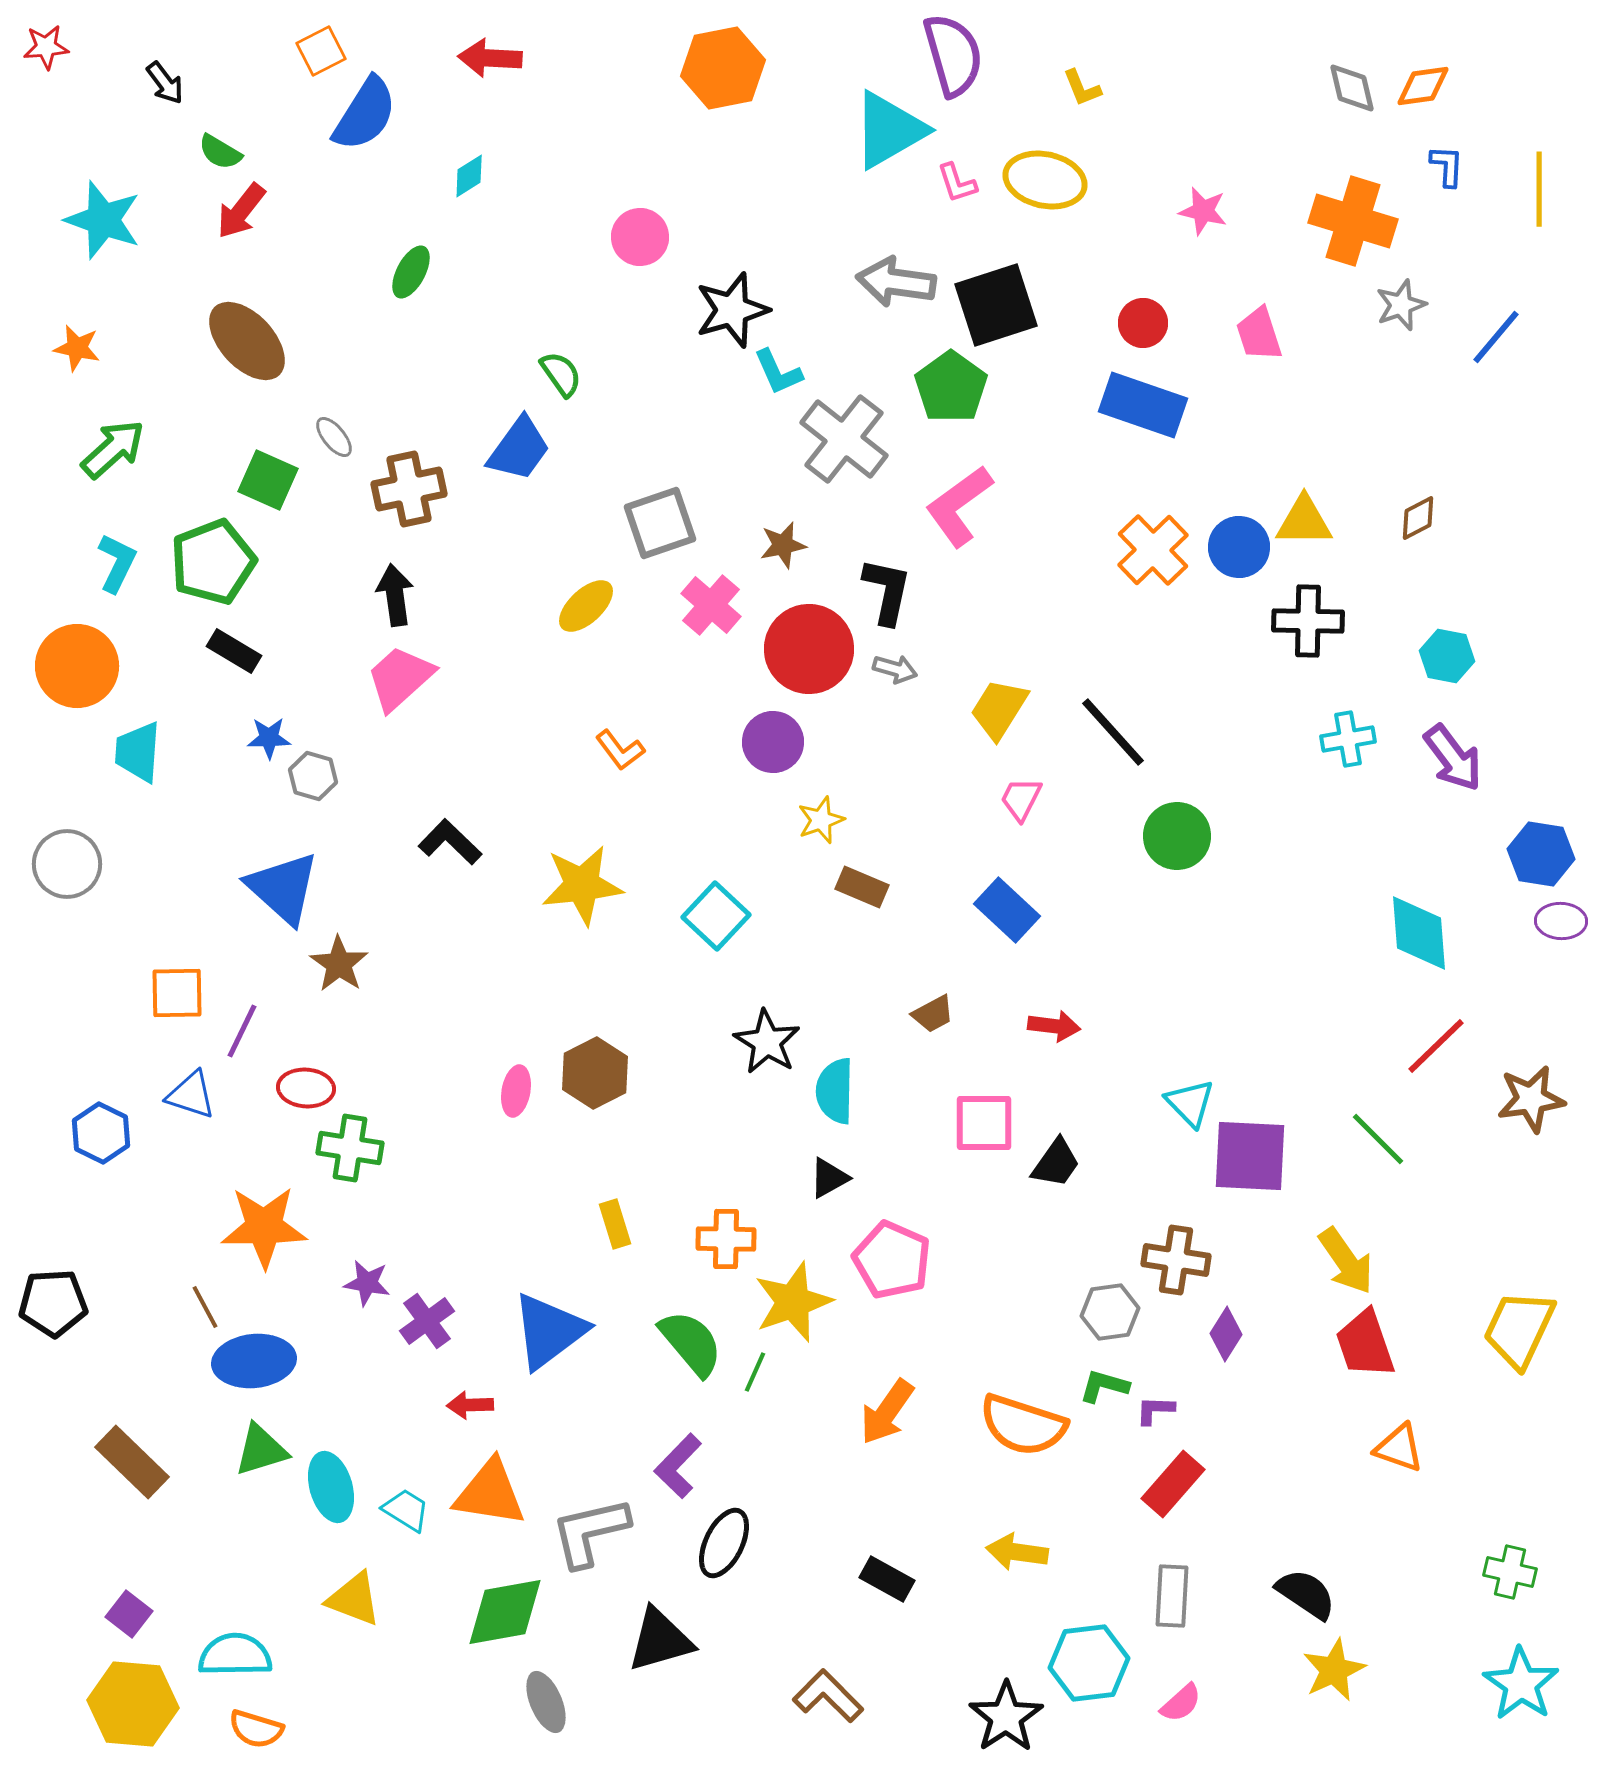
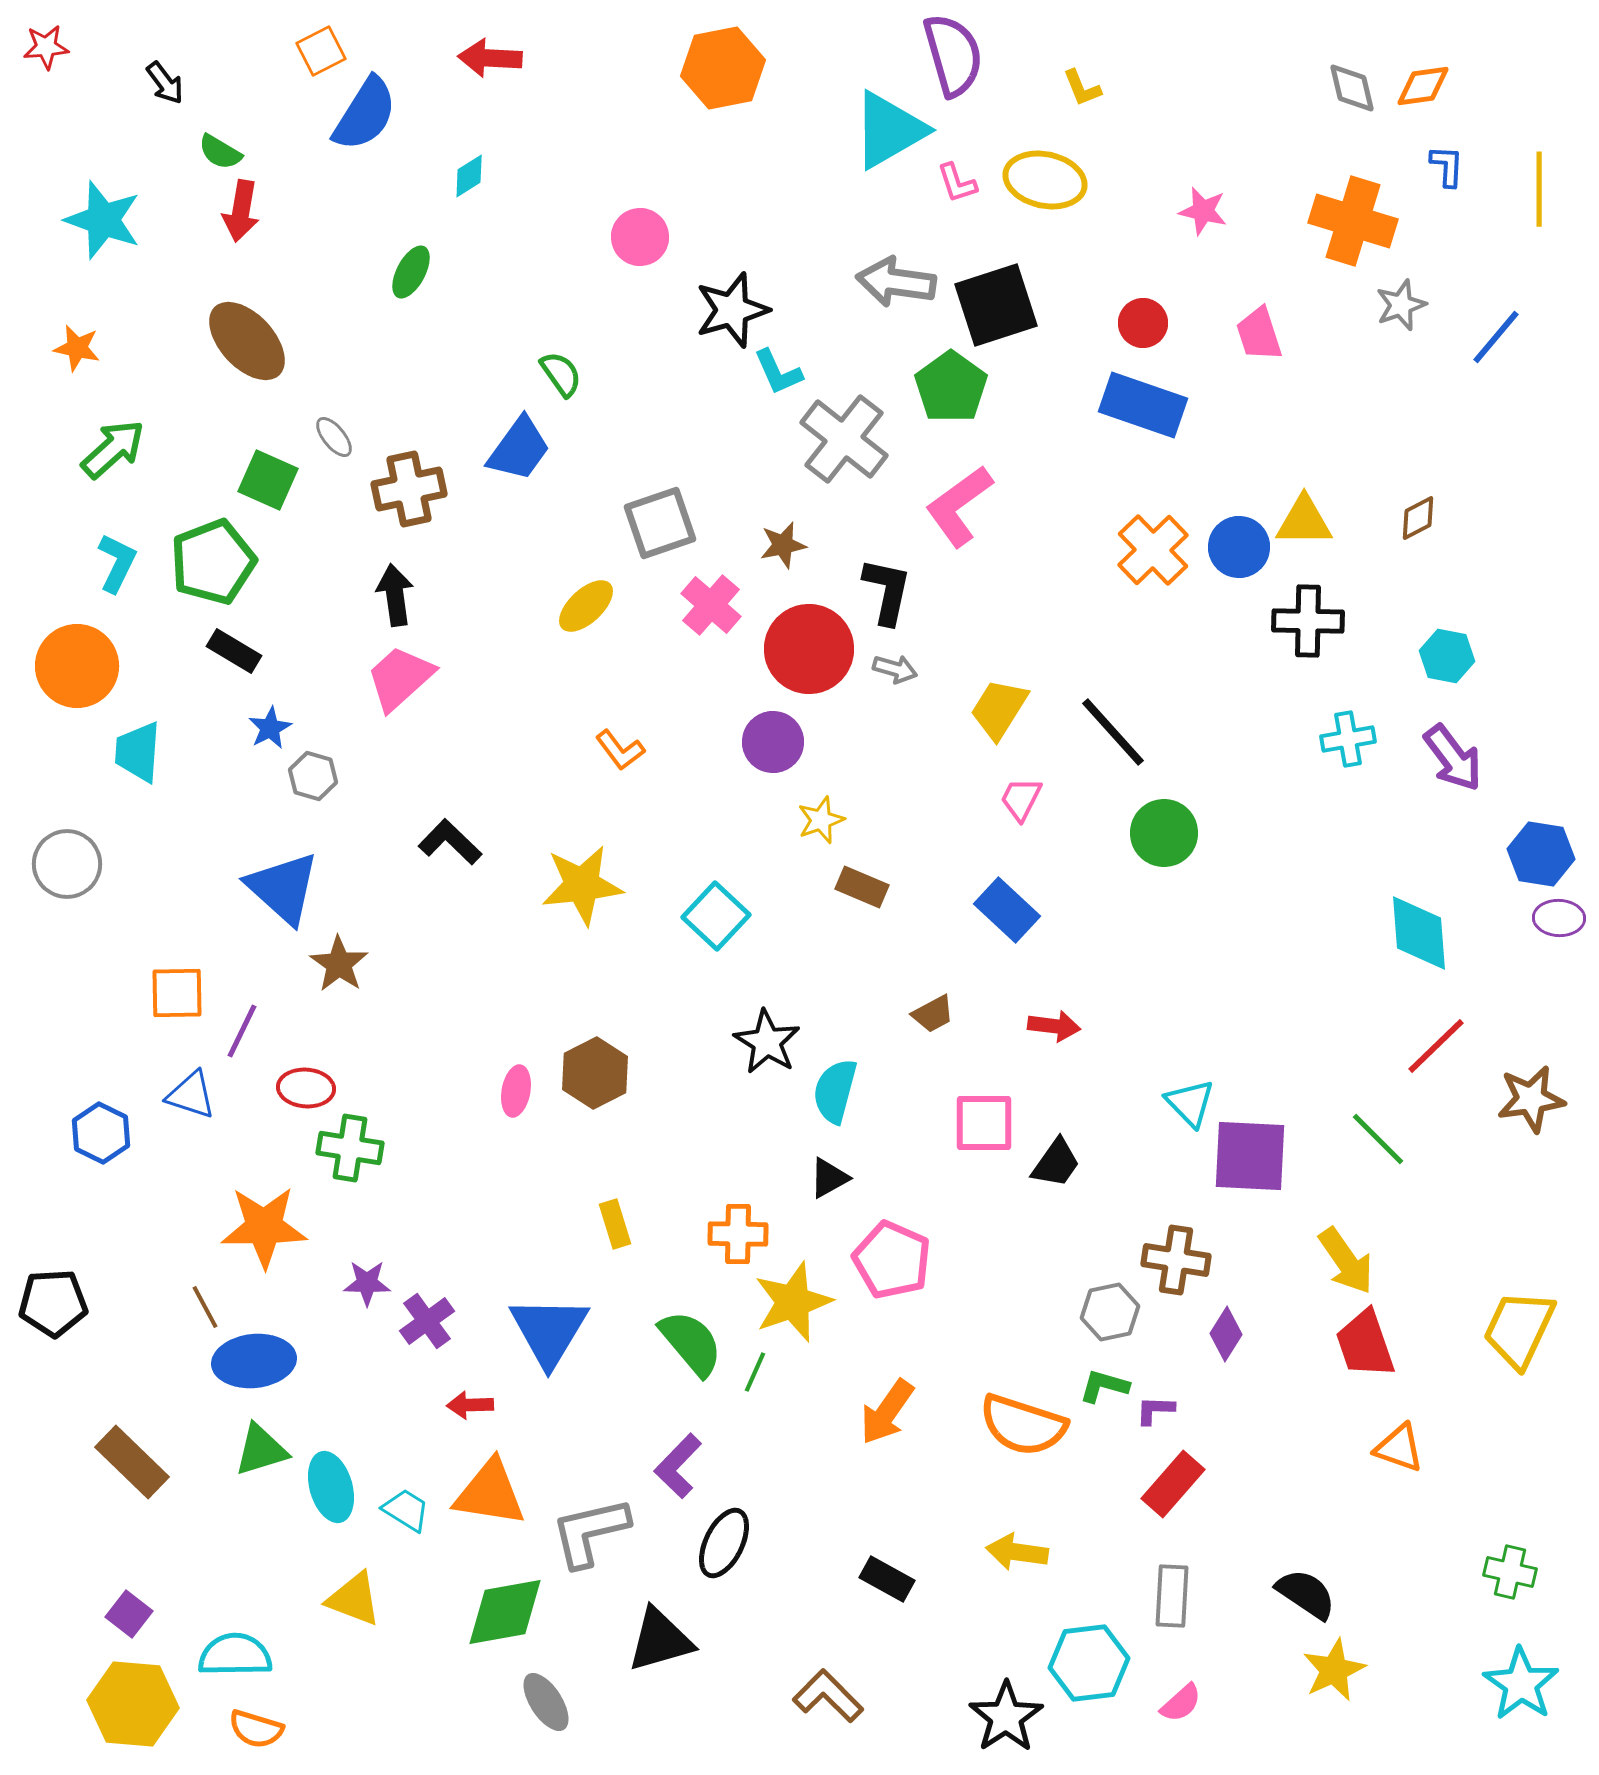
red arrow at (241, 211): rotated 28 degrees counterclockwise
blue star at (269, 738): moved 1 px right, 10 px up; rotated 27 degrees counterclockwise
green circle at (1177, 836): moved 13 px left, 3 px up
purple ellipse at (1561, 921): moved 2 px left, 3 px up
cyan semicircle at (835, 1091): rotated 14 degrees clockwise
orange cross at (726, 1239): moved 12 px right, 5 px up
purple star at (367, 1283): rotated 9 degrees counterclockwise
gray hexagon at (1110, 1312): rotated 4 degrees counterclockwise
blue triangle at (549, 1331): rotated 22 degrees counterclockwise
gray ellipse at (546, 1702): rotated 10 degrees counterclockwise
